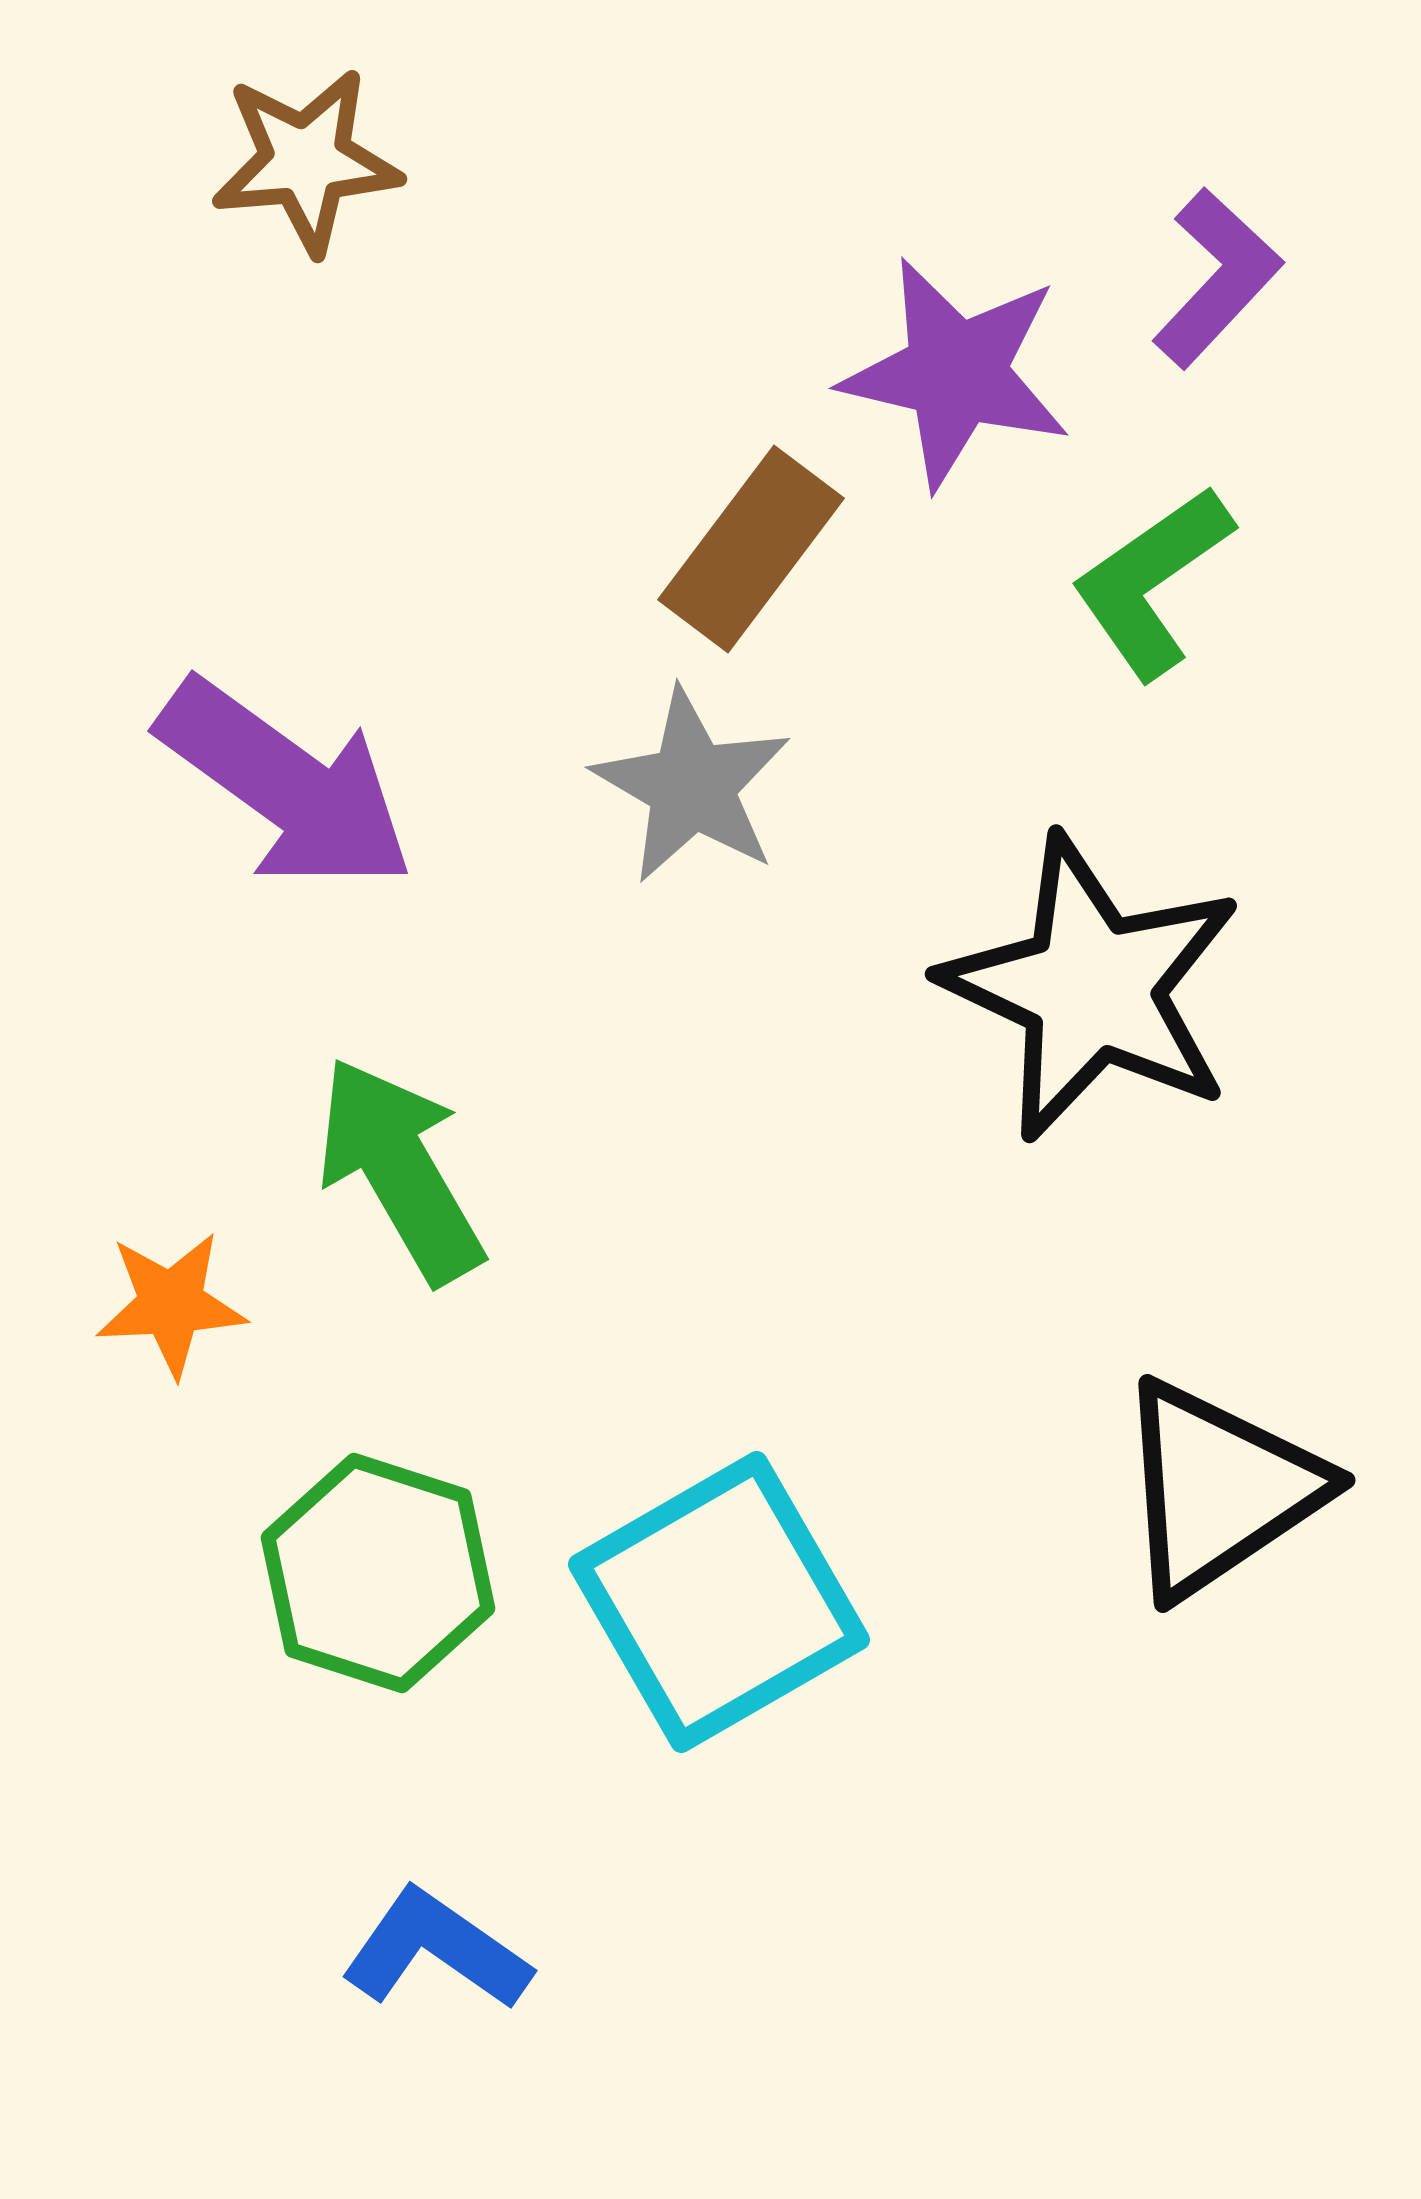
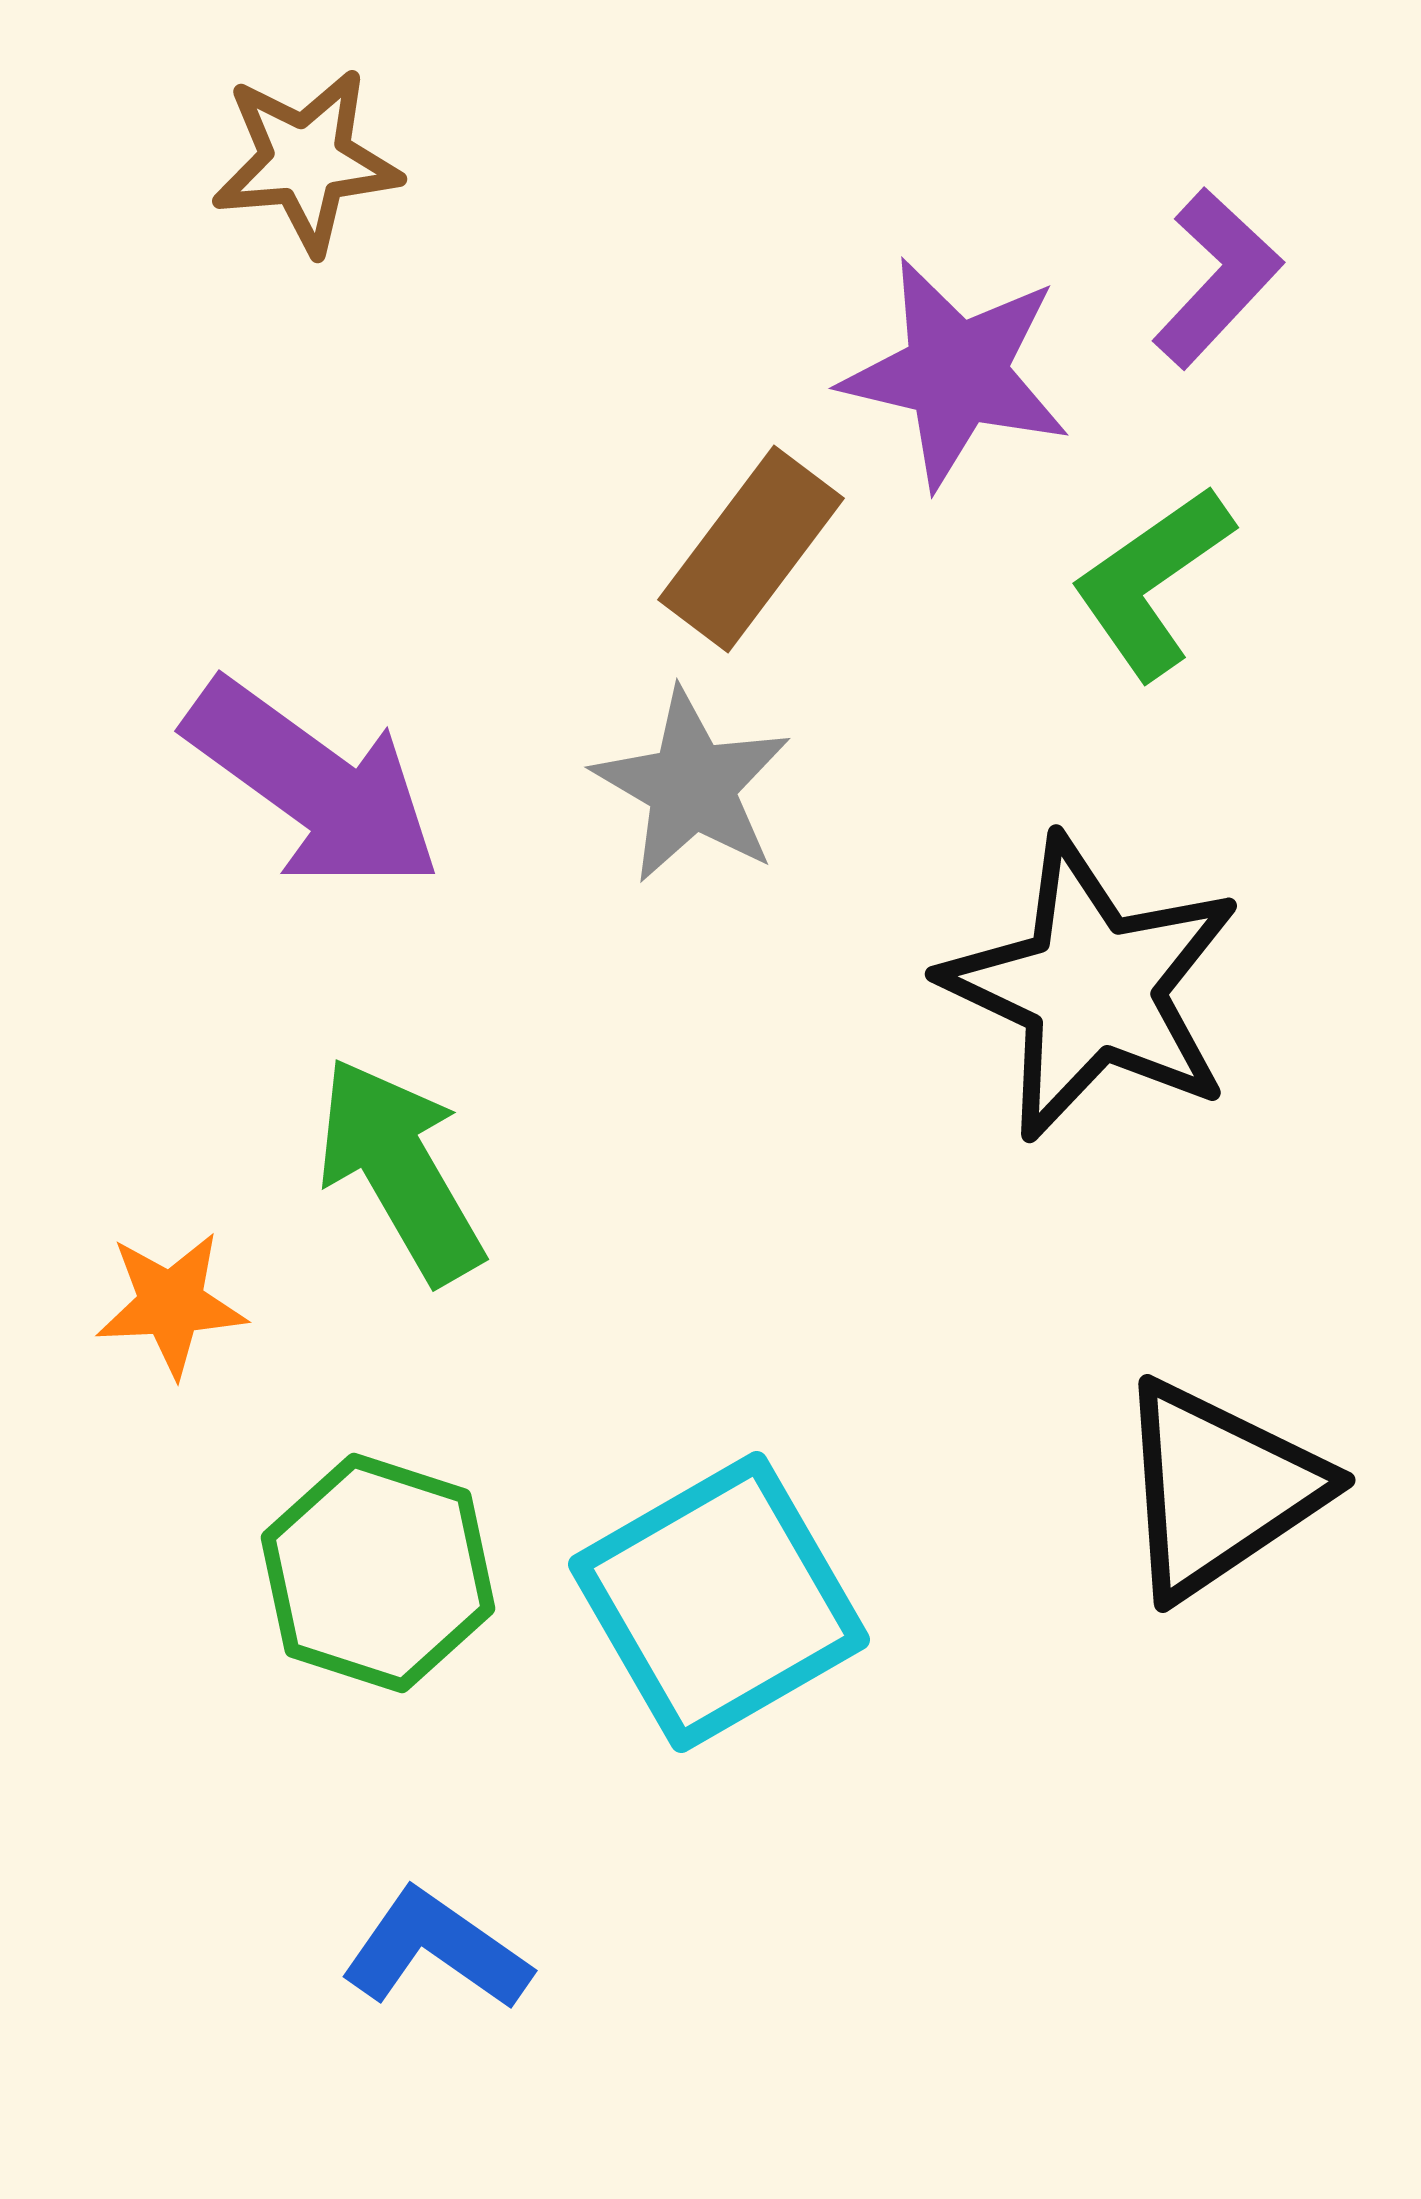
purple arrow: moved 27 px right
